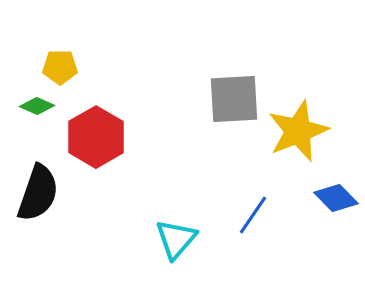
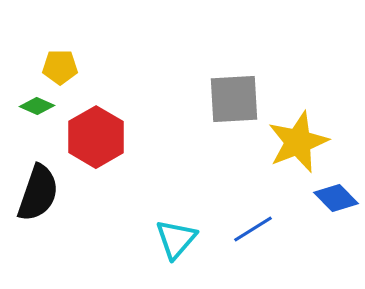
yellow star: moved 11 px down
blue line: moved 14 px down; rotated 24 degrees clockwise
